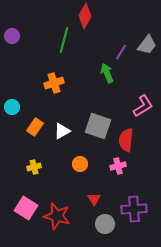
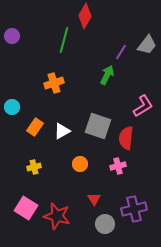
green arrow: moved 2 px down; rotated 48 degrees clockwise
red semicircle: moved 2 px up
purple cross: rotated 10 degrees counterclockwise
